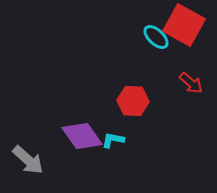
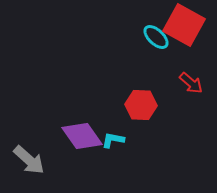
red hexagon: moved 8 px right, 4 px down
gray arrow: moved 1 px right
